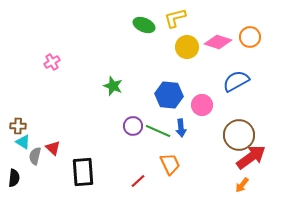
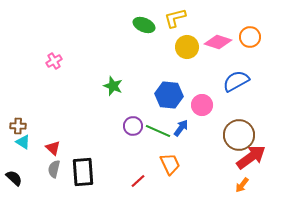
pink cross: moved 2 px right, 1 px up
blue arrow: rotated 138 degrees counterclockwise
gray semicircle: moved 19 px right, 13 px down
black semicircle: rotated 54 degrees counterclockwise
